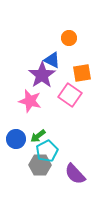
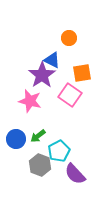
cyan pentagon: moved 12 px right
gray hexagon: rotated 20 degrees clockwise
